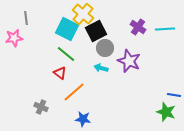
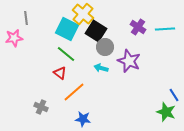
black square: rotated 30 degrees counterclockwise
gray circle: moved 1 px up
blue line: rotated 48 degrees clockwise
